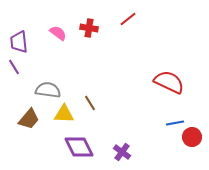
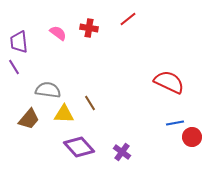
purple diamond: rotated 16 degrees counterclockwise
